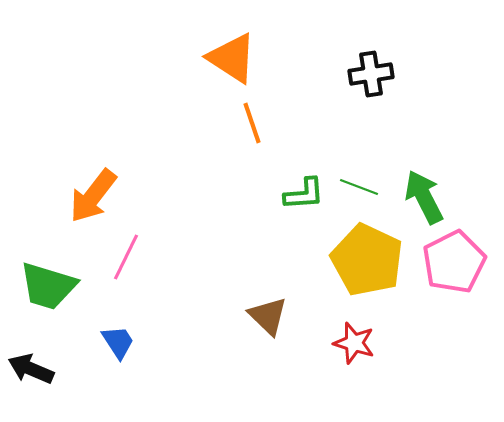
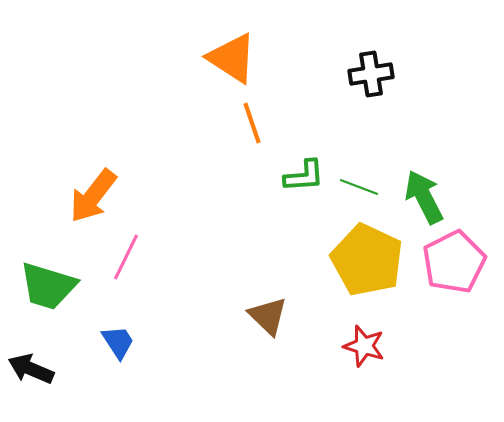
green L-shape: moved 18 px up
red star: moved 10 px right, 3 px down
